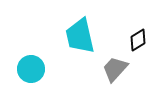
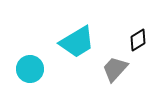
cyan trapezoid: moved 3 px left, 6 px down; rotated 108 degrees counterclockwise
cyan circle: moved 1 px left
